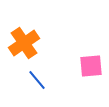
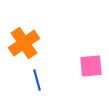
blue line: rotated 25 degrees clockwise
